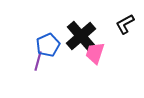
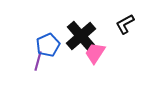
pink trapezoid: rotated 15 degrees clockwise
